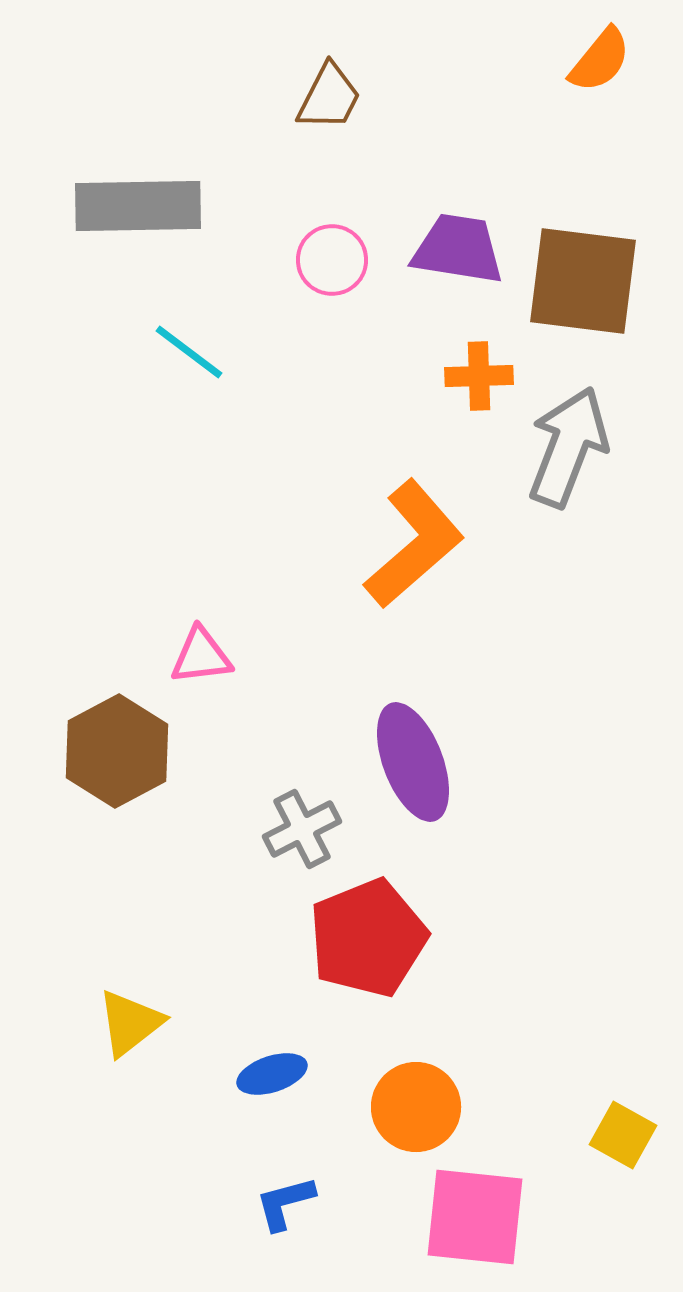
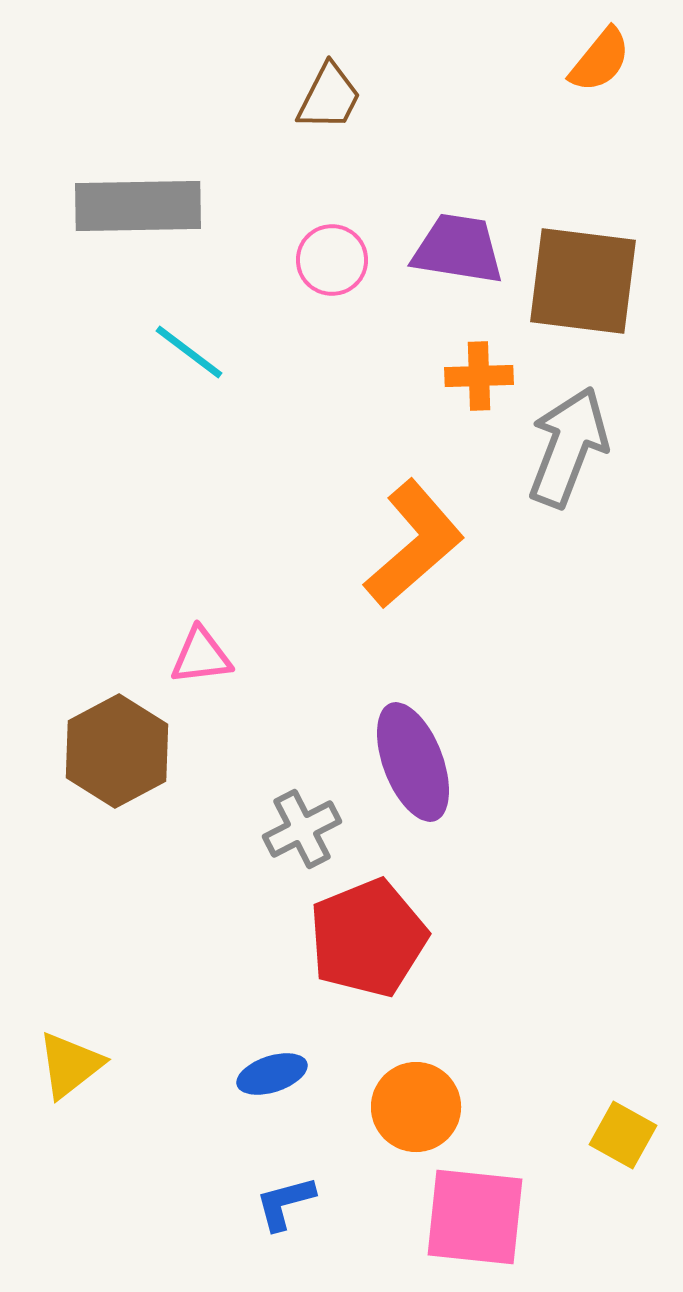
yellow triangle: moved 60 px left, 42 px down
